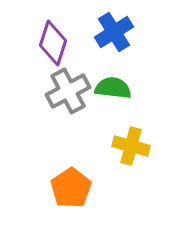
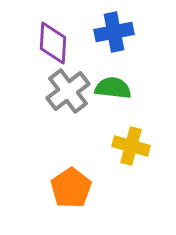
blue cross: rotated 21 degrees clockwise
purple diamond: rotated 15 degrees counterclockwise
gray cross: rotated 9 degrees counterclockwise
